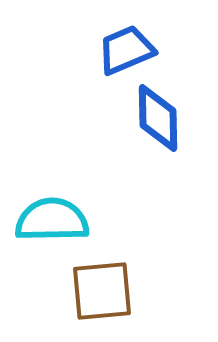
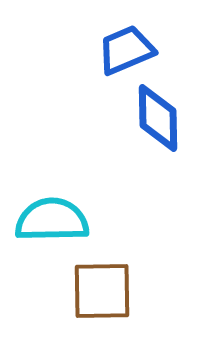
brown square: rotated 4 degrees clockwise
